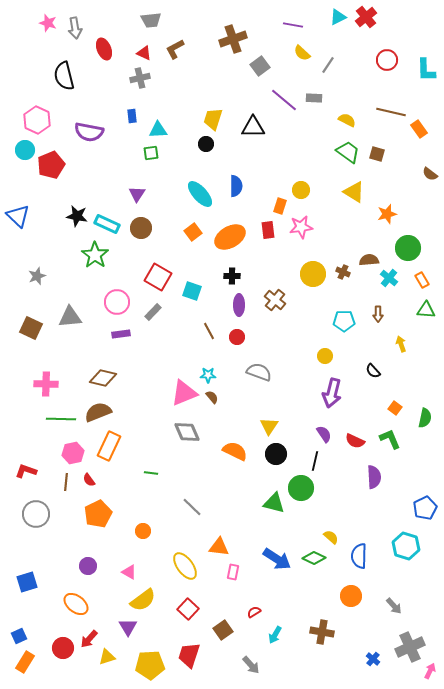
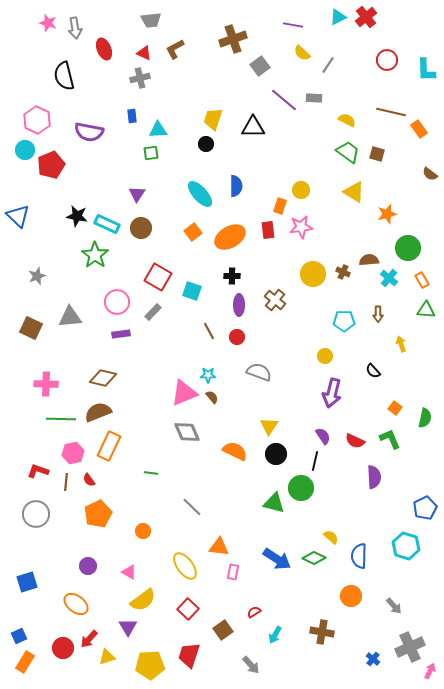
purple semicircle at (324, 434): moved 1 px left, 2 px down
red L-shape at (26, 471): moved 12 px right
